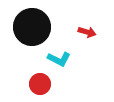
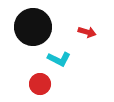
black circle: moved 1 px right
